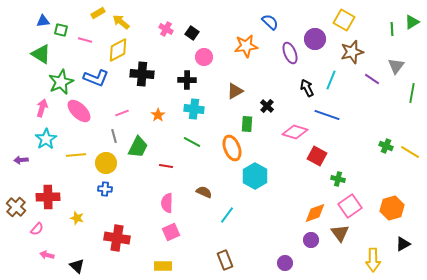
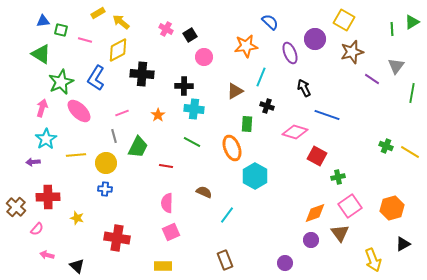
black square at (192, 33): moved 2 px left, 2 px down; rotated 24 degrees clockwise
blue L-shape at (96, 78): rotated 100 degrees clockwise
black cross at (187, 80): moved 3 px left, 6 px down
cyan line at (331, 80): moved 70 px left, 3 px up
black arrow at (307, 88): moved 3 px left
black cross at (267, 106): rotated 24 degrees counterclockwise
purple arrow at (21, 160): moved 12 px right, 2 px down
green cross at (338, 179): moved 2 px up; rotated 24 degrees counterclockwise
yellow arrow at (373, 260): rotated 20 degrees counterclockwise
